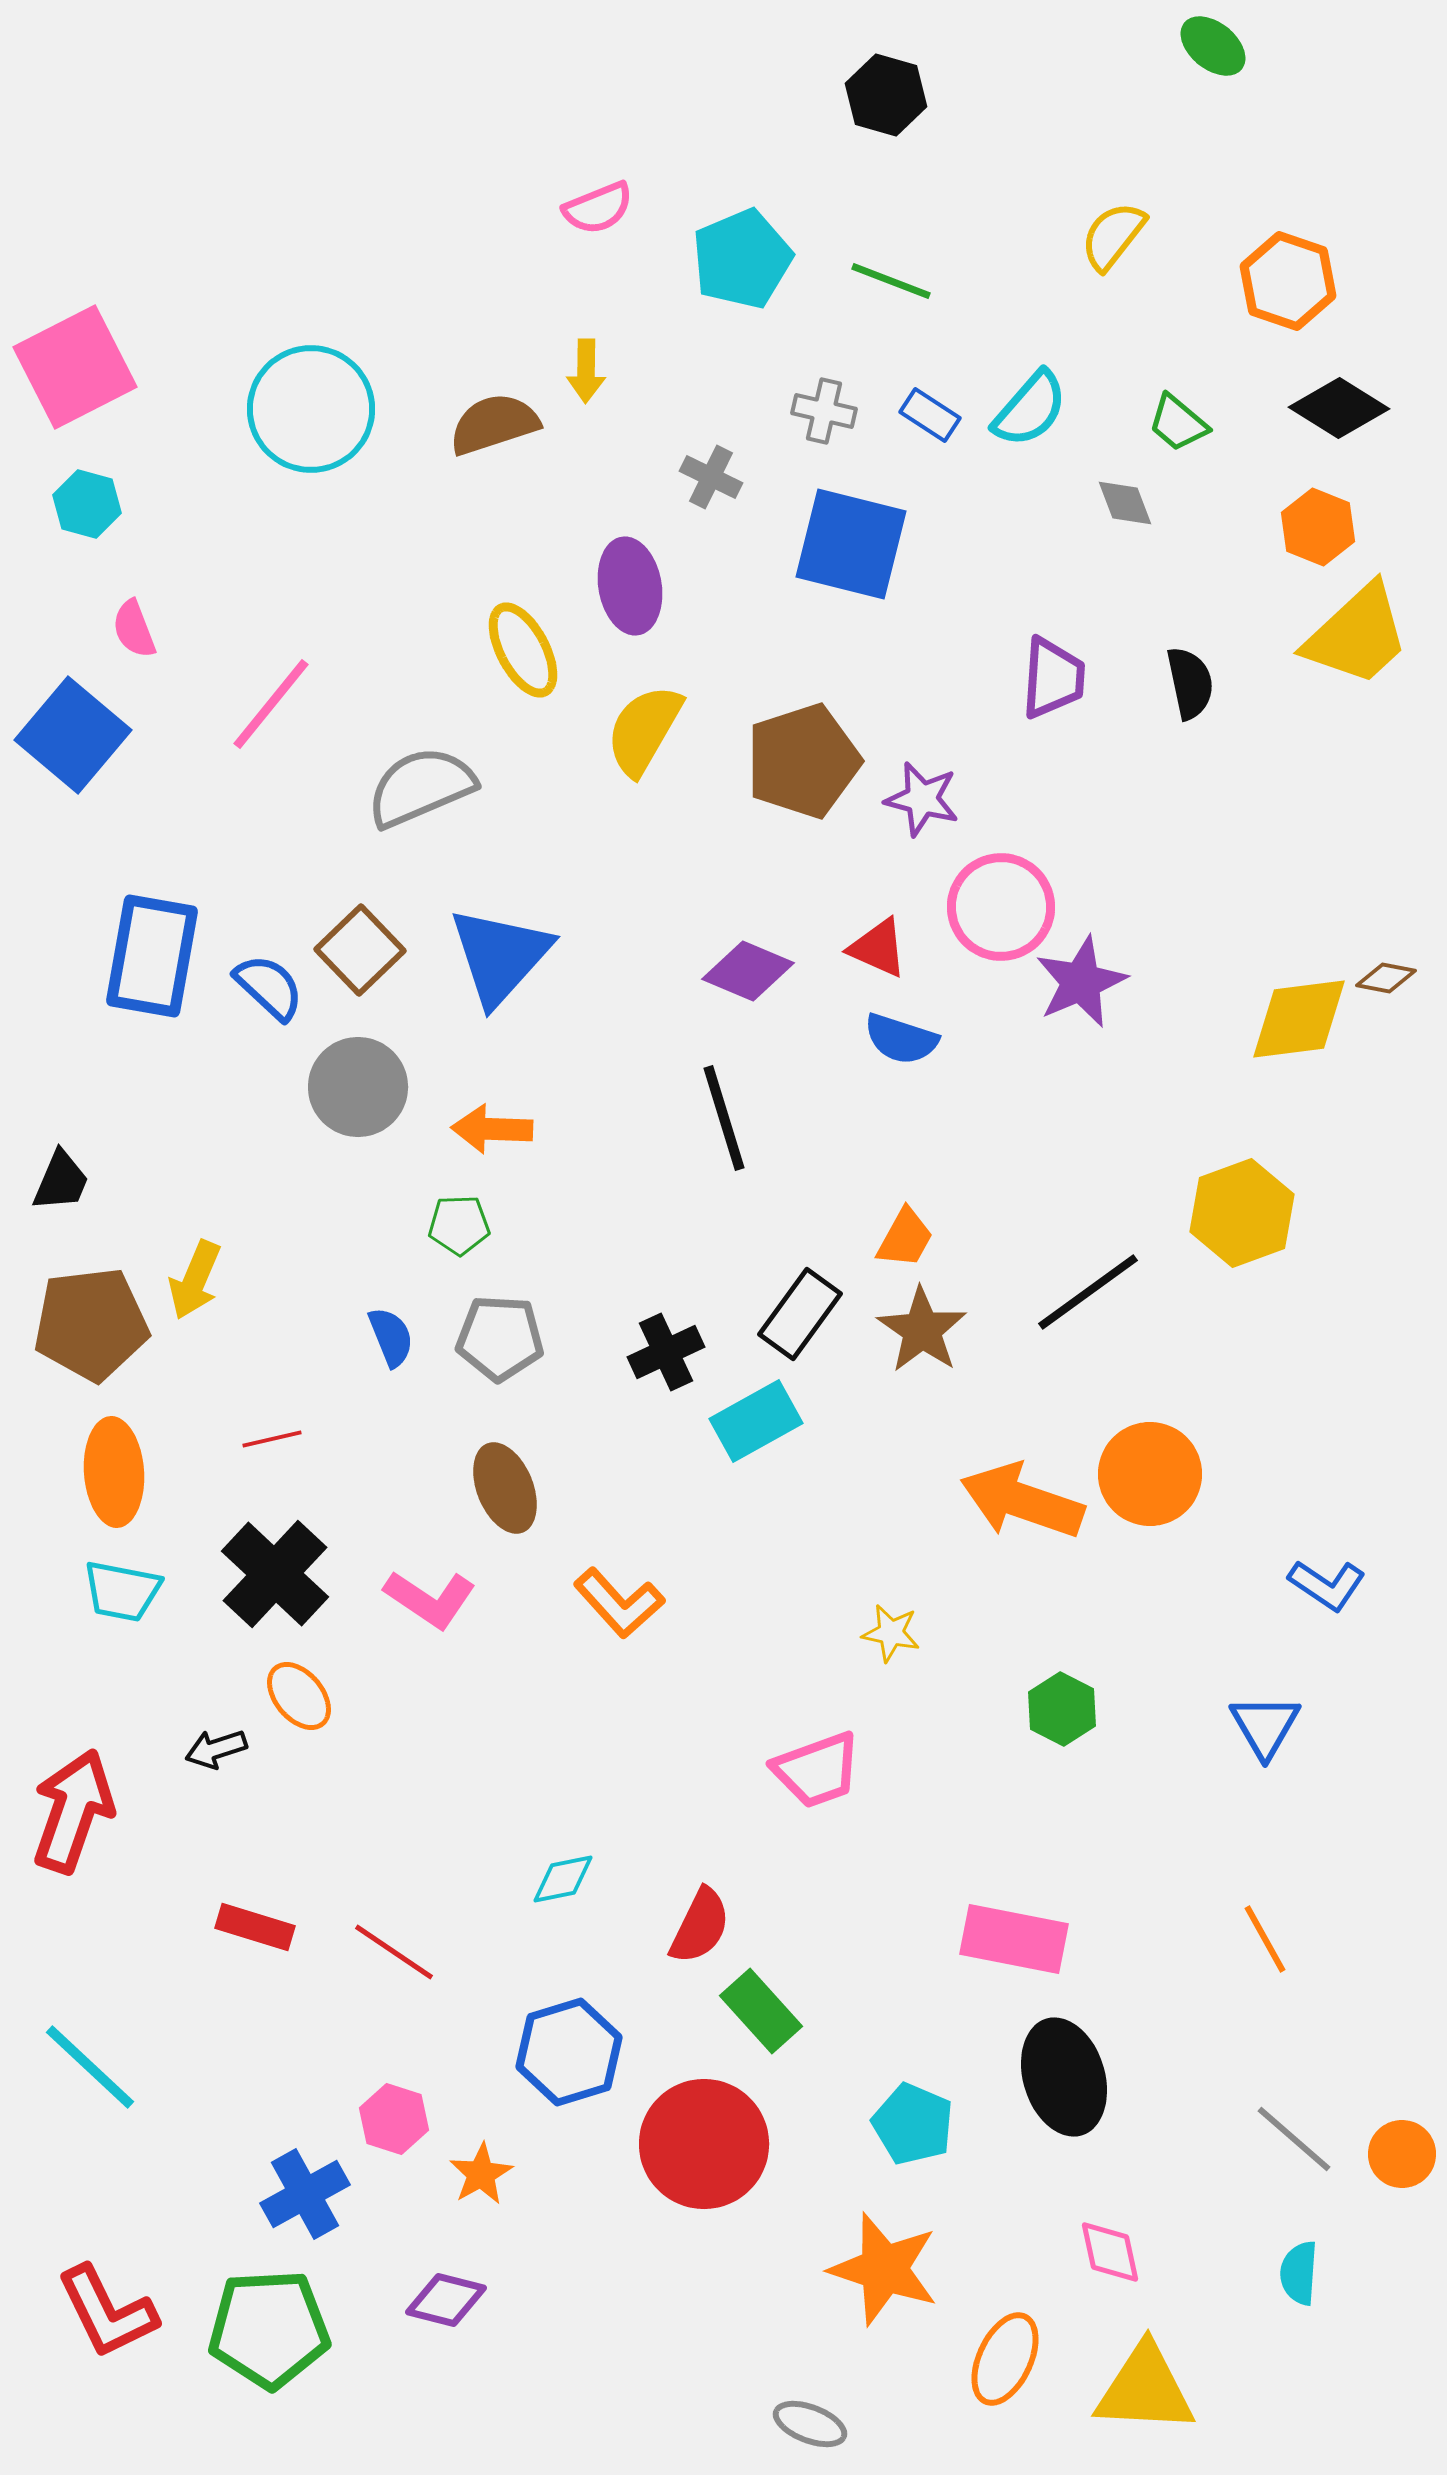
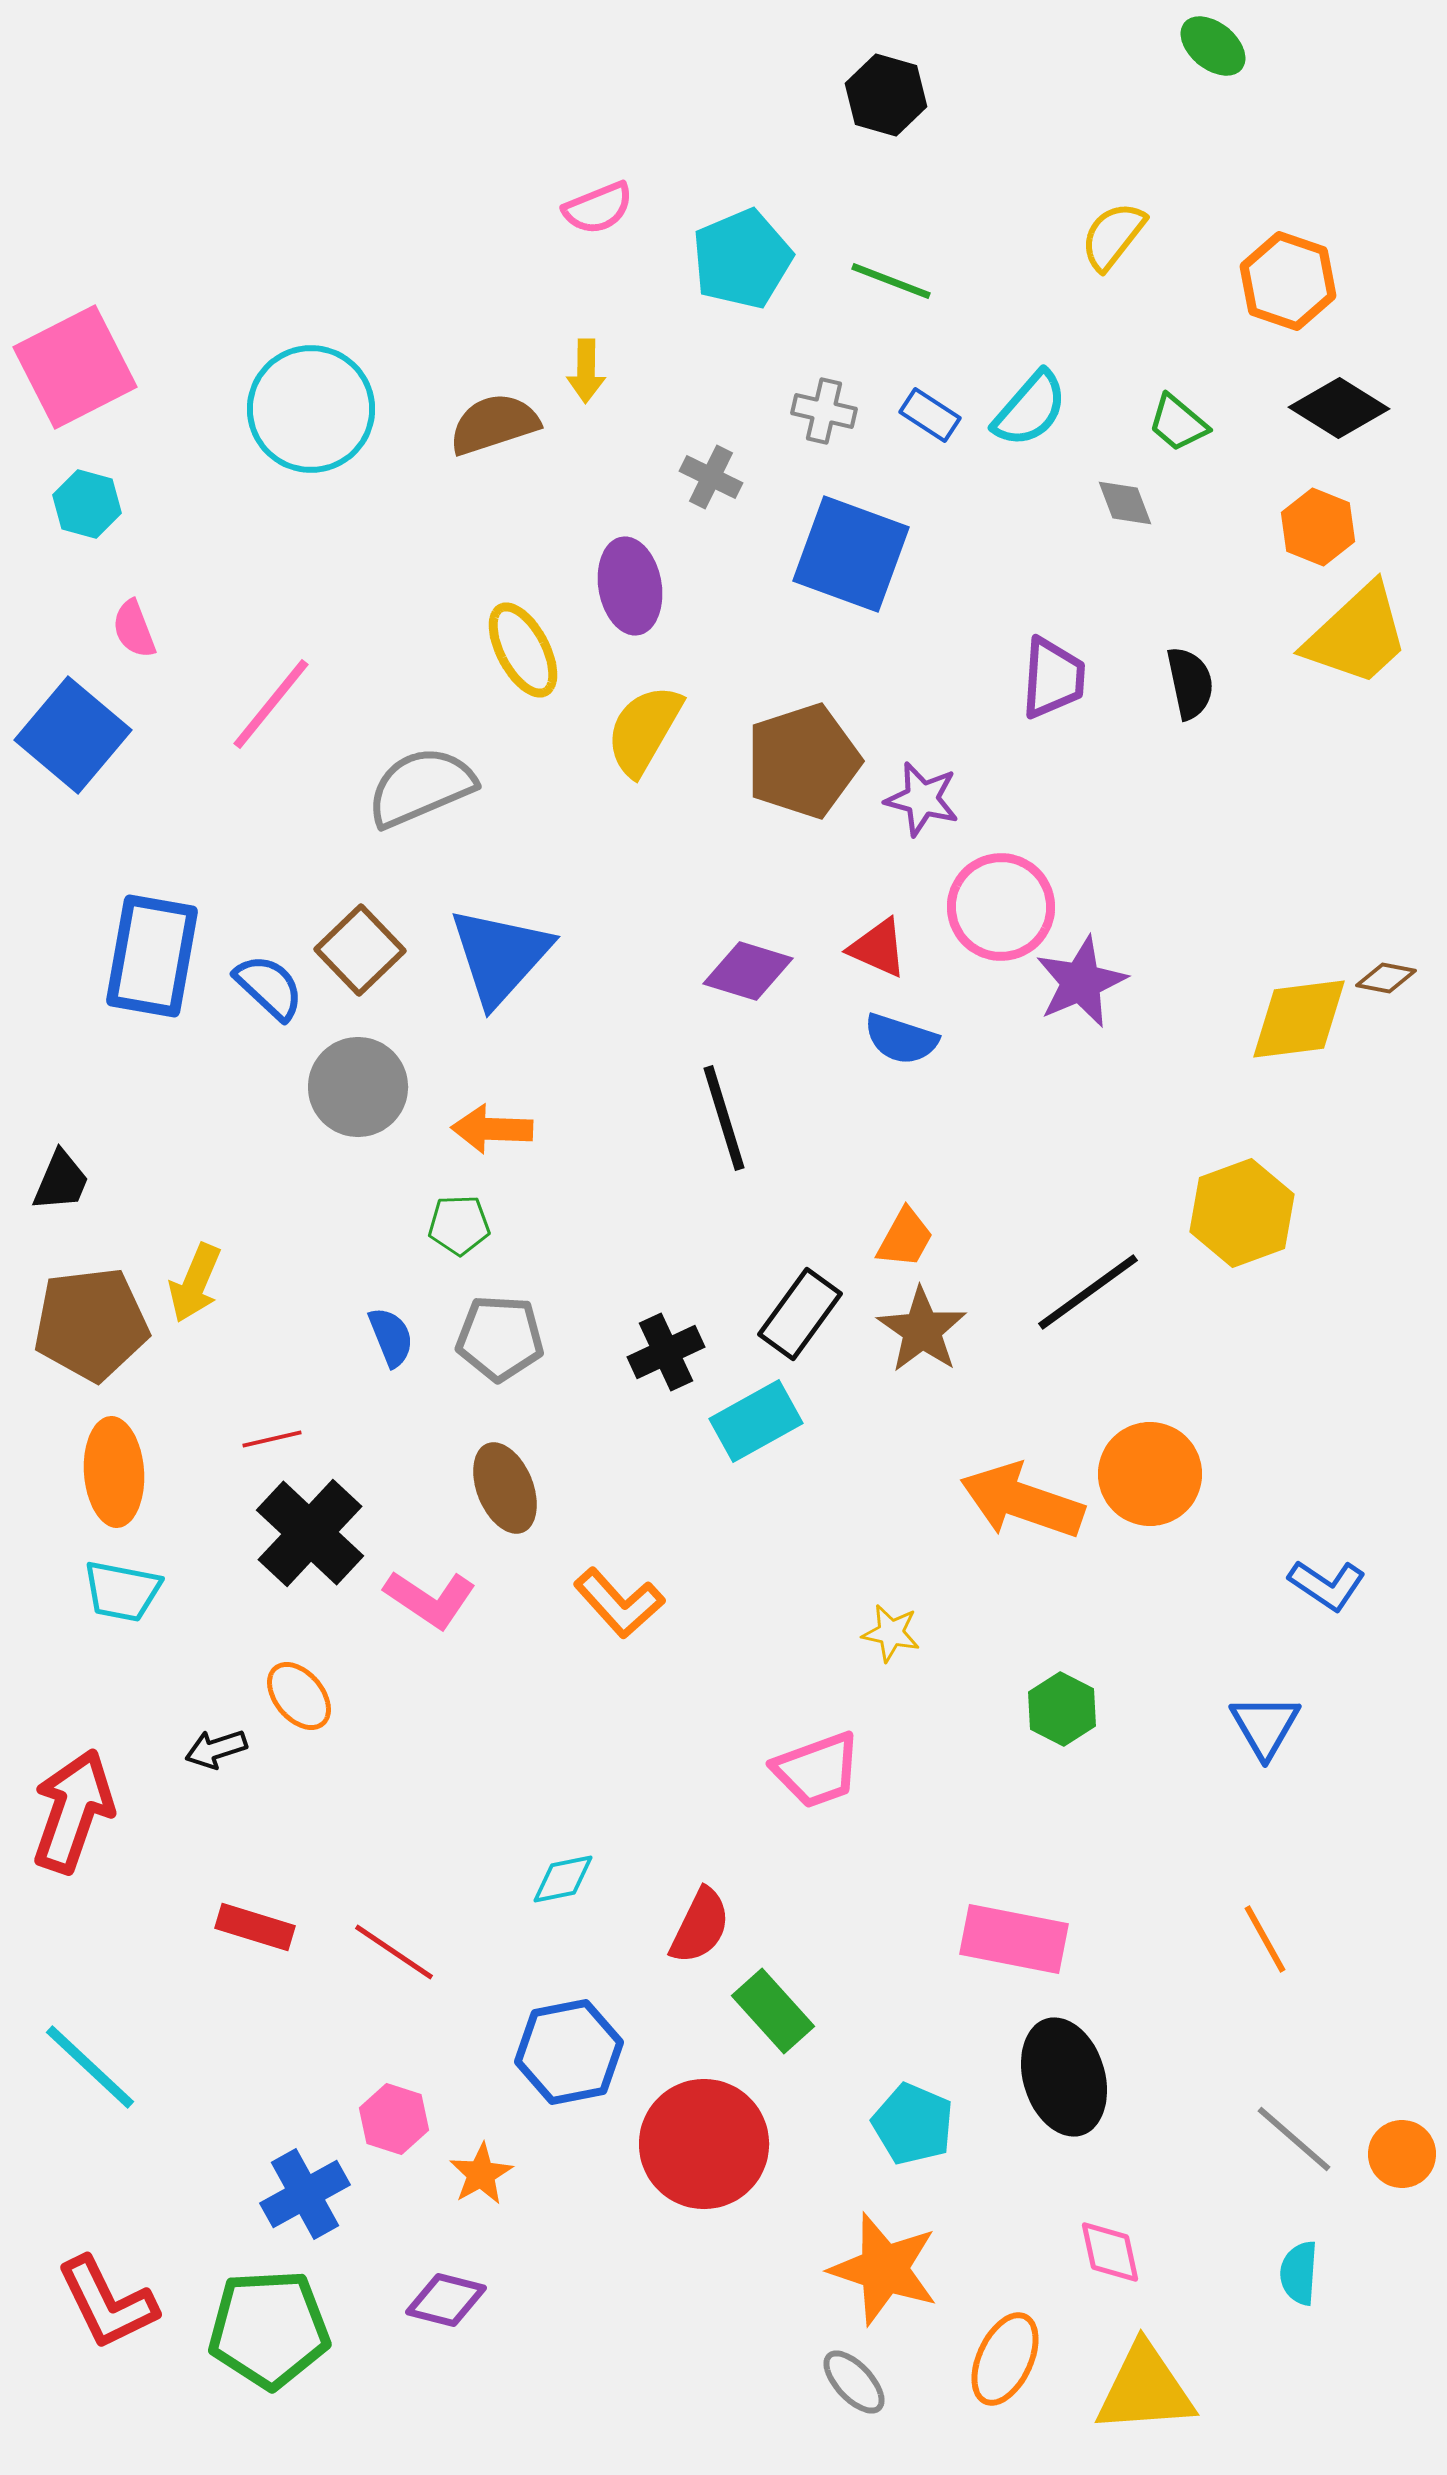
blue square at (851, 544): moved 10 px down; rotated 6 degrees clockwise
purple diamond at (748, 971): rotated 6 degrees counterclockwise
yellow arrow at (195, 1280): moved 3 px down
black cross at (275, 1574): moved 35 px right, 41 px up
green rectangle at (761, 2011): moved 12 px right
blue hexagon at (569, 2052): rotated 6 degrees clockwise
red L-shape at (107, 2312): moved 9 px up
yellow triangle at (1145, 2389): rotated 7 degrees counterclockwise
gray ellipse at (810, 2424): moved 44 px right, 42 px up; rotated 26 degrees clockwise
